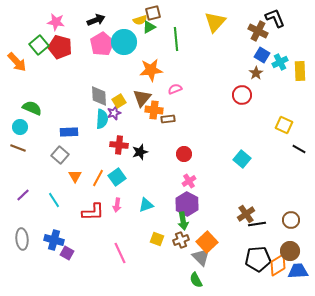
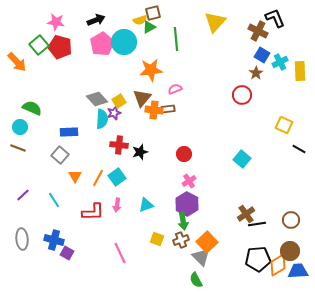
gray diamond at (99, 96): moved 2 px left, 3 px down; rotated 40 degrees counterclockwise
brown rectangle at (168, 119): moved 10 px up
